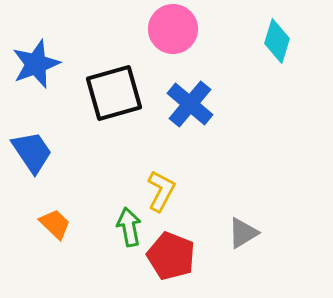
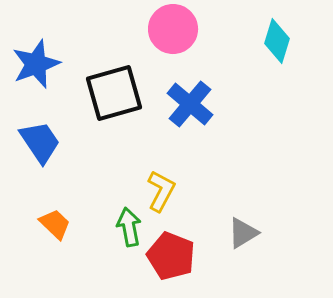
blue trapezoid: moved 8 px right, 10 px up
